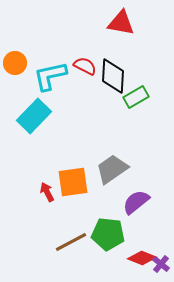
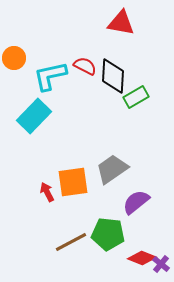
orange circle: moved 1 px left, 5 px up
